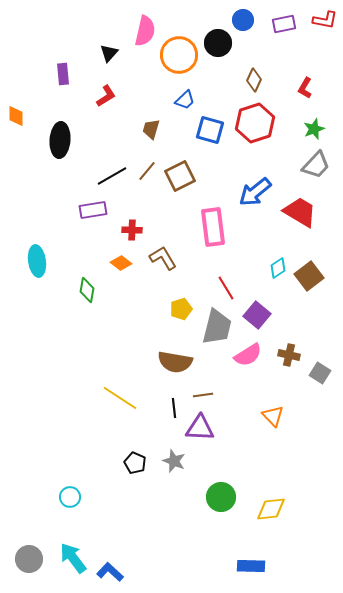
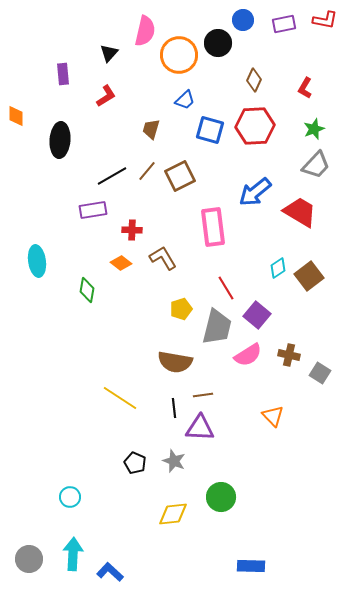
red hexagon at (255, 123): moved 3 px down; rotated 15 degrees clockwise
yellow diamond at (271, 509): moved 98 px left, 5 px down
cyan arrow at (73, 558): moved 4 px up; rotated 40 degrees clockwise
